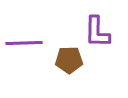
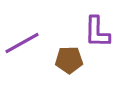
purple line: moved 2 px left; rotated 27 degrees counterclockwise
